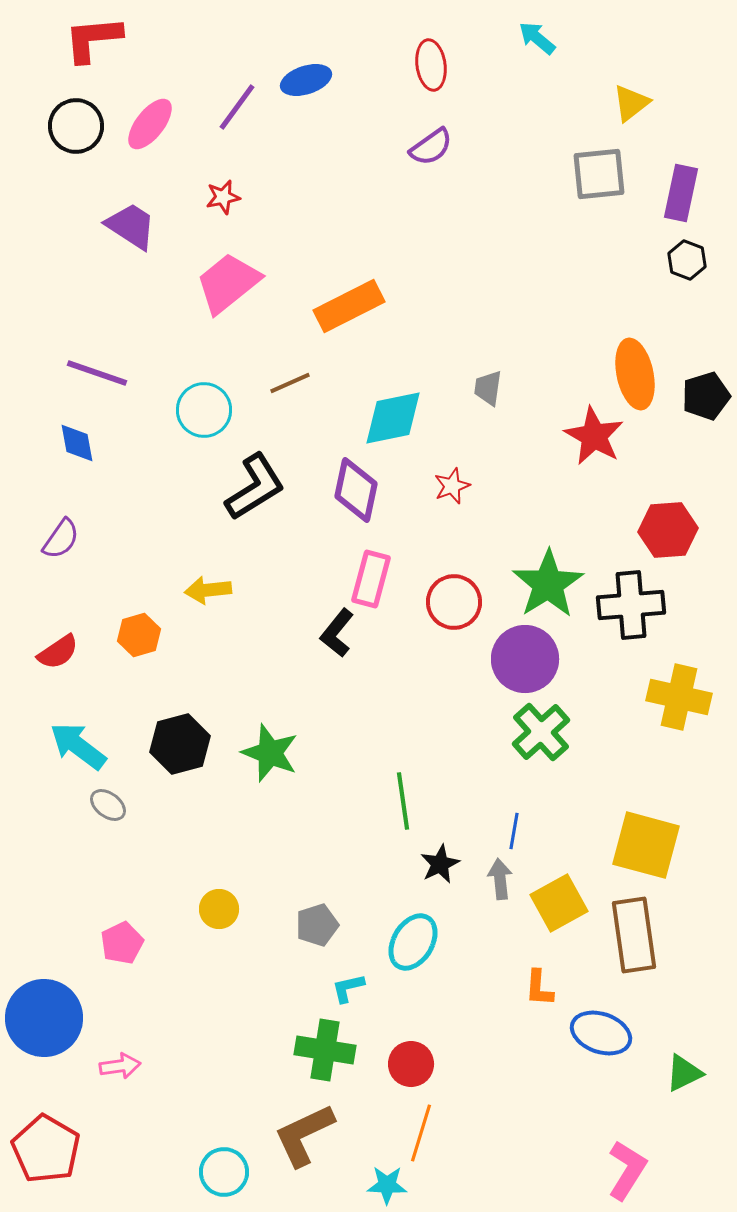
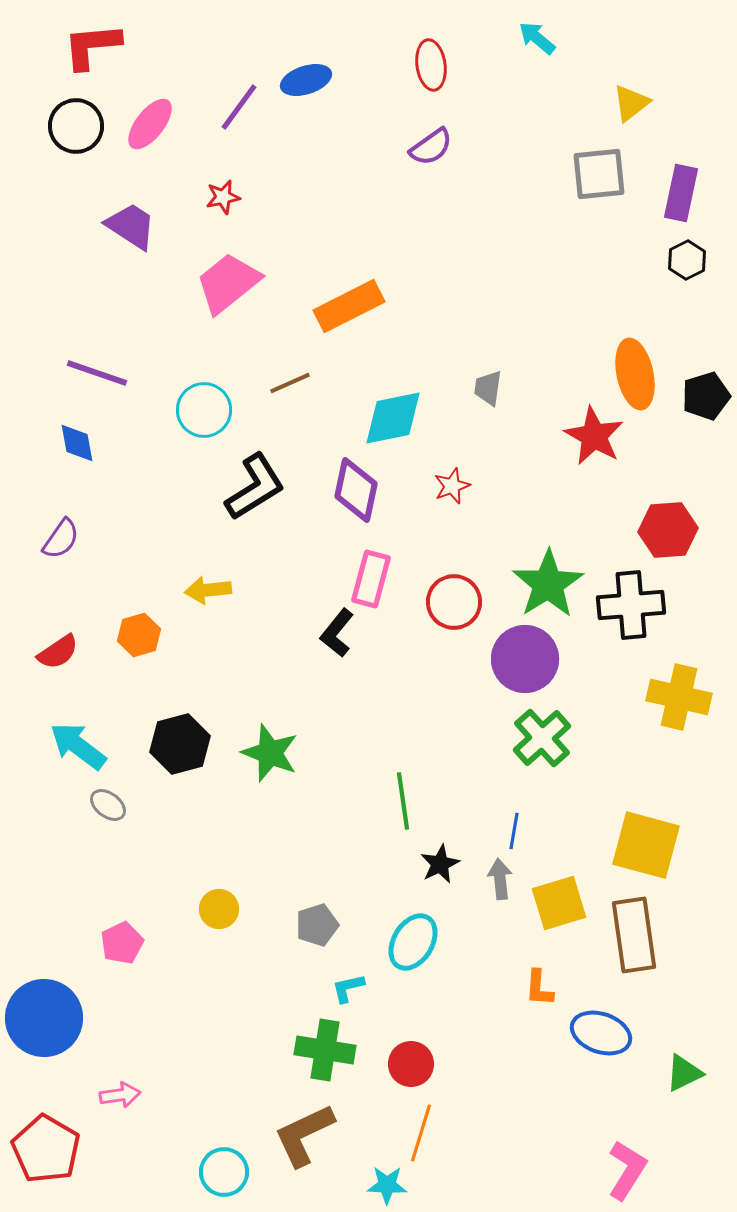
red L-shape at (93, 39): moved 1 px left, 7 px down
purple line at (237, 107): moved 2 px right
black hexagon at (687, 260): rotated 12 degrees clockwise
green cross at (541, 732): moved 1 px right, 6 px down
yellow square at (559, 903): rotated 12 degrees clockwise
pink arrow at (120, 1066): moved 29 px down
